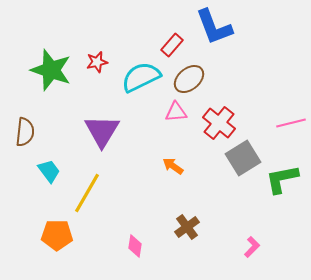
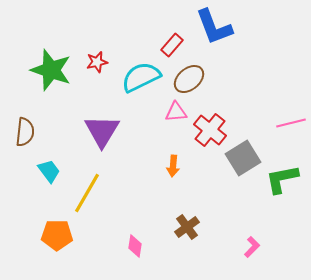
red cross: moved 9 px left, 7 px down
orange arrow: rotated 120 degrees counterclockwise
